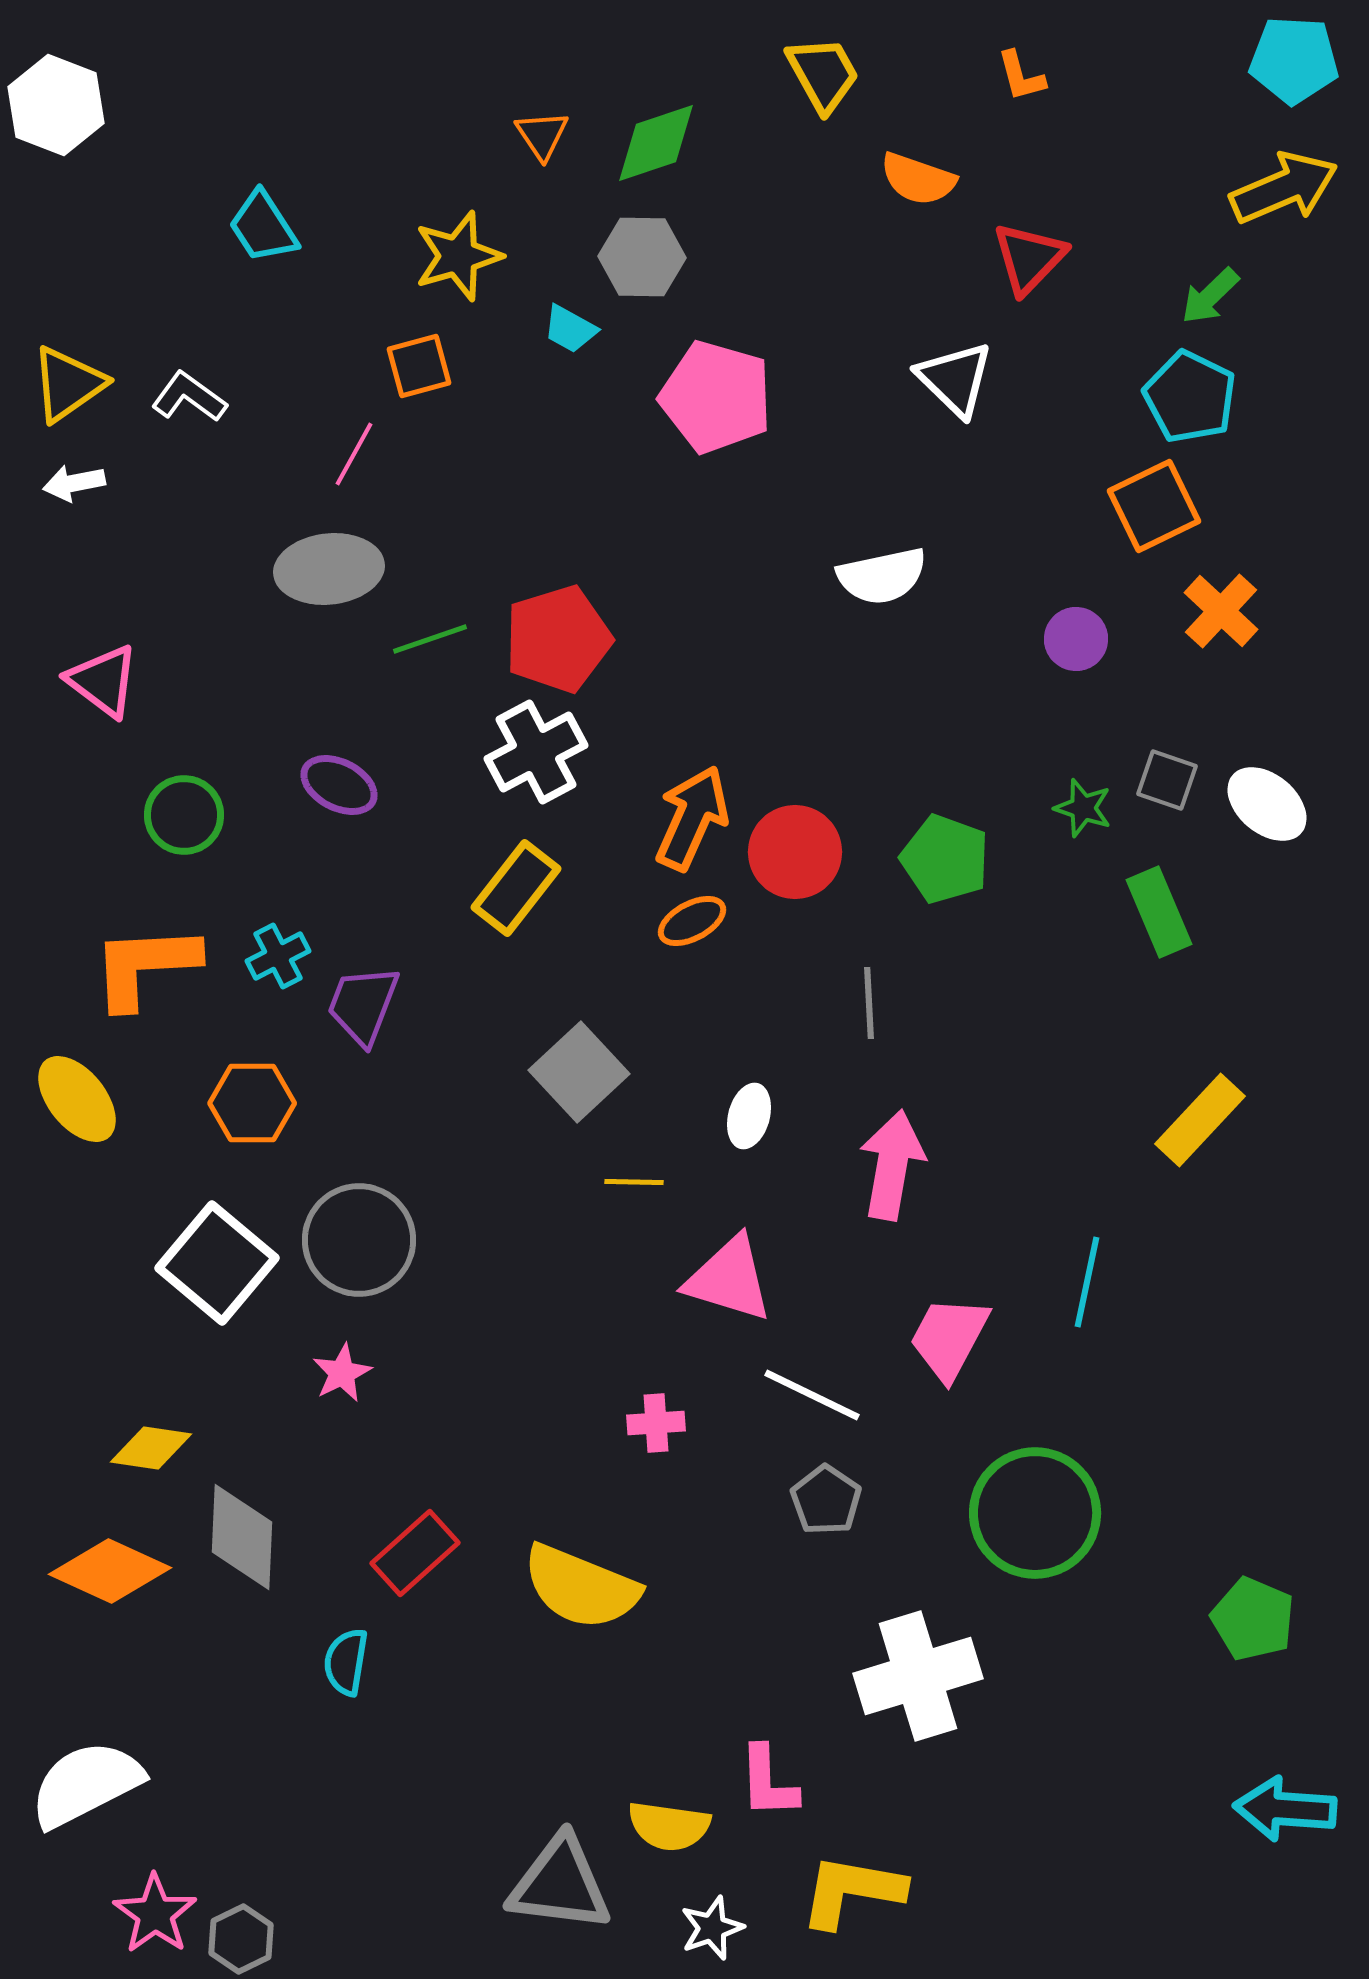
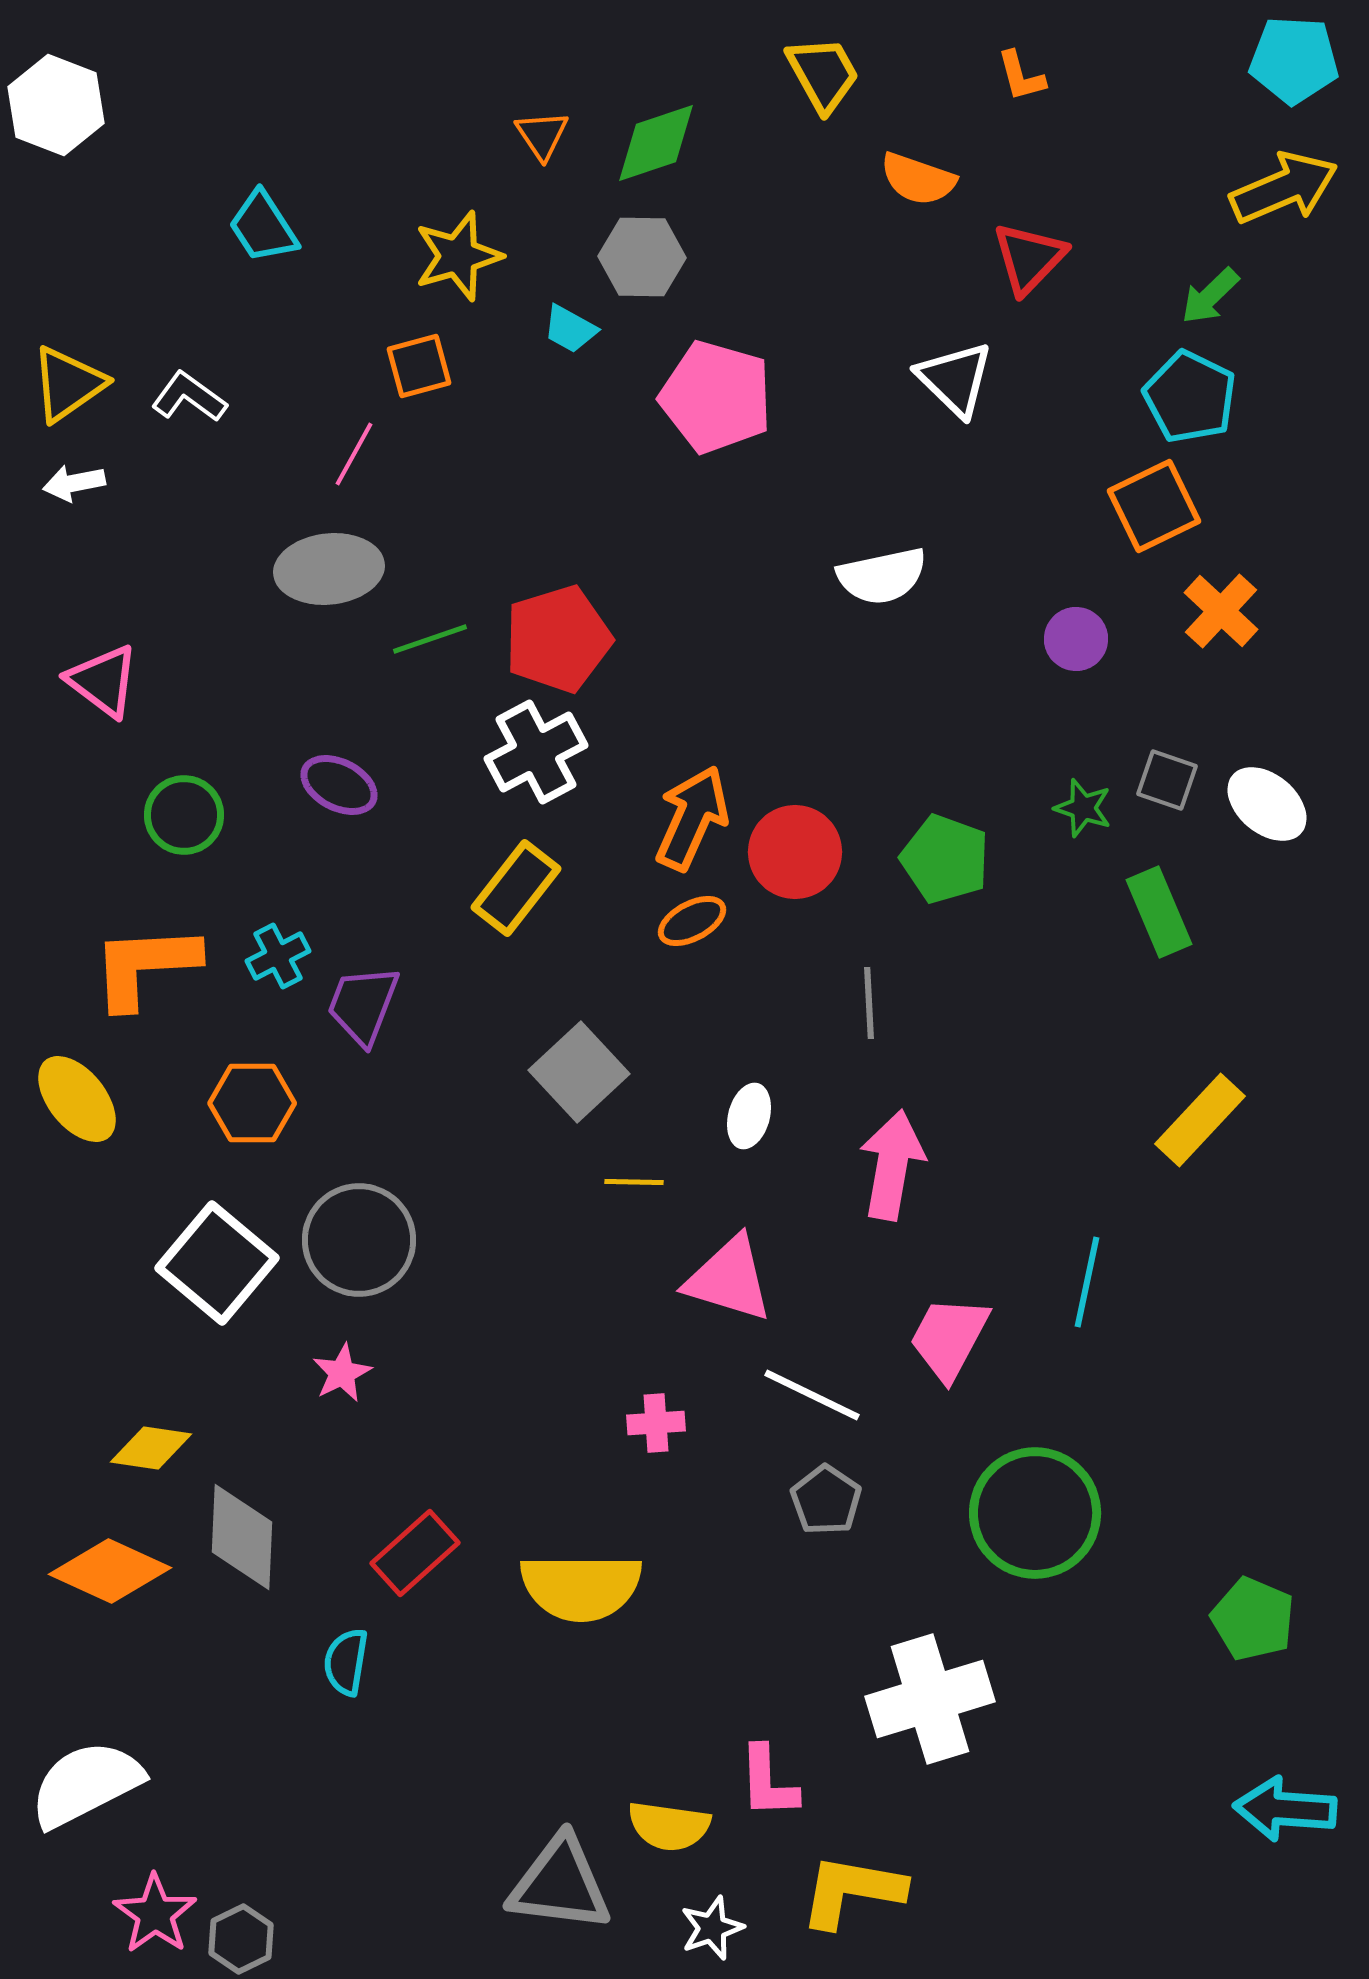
yellow semicircle at (581, 1587): rotated 22 degrees counterclockwise
white cross at (918, 1676): moved 12 px right, 23 px down
